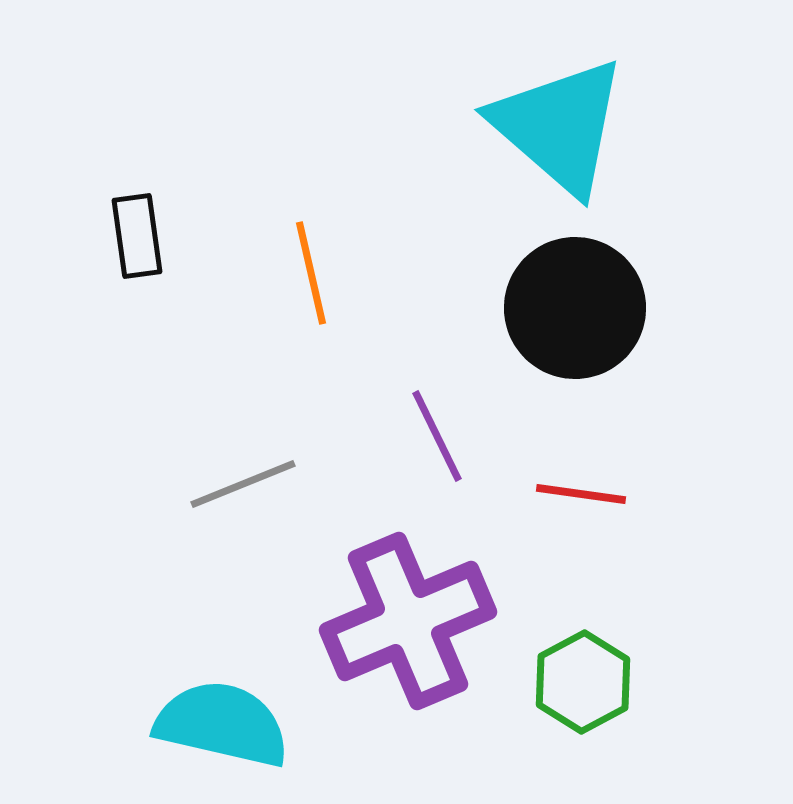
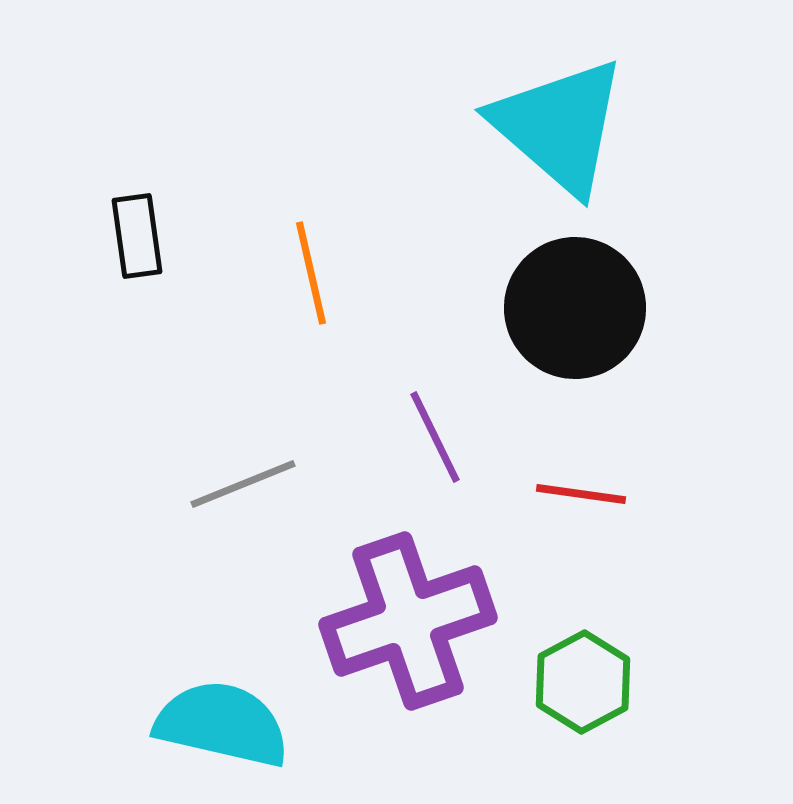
purple line: moved 2 px left, 1 px down
purple cross: rotated 4 degrees clockwise
